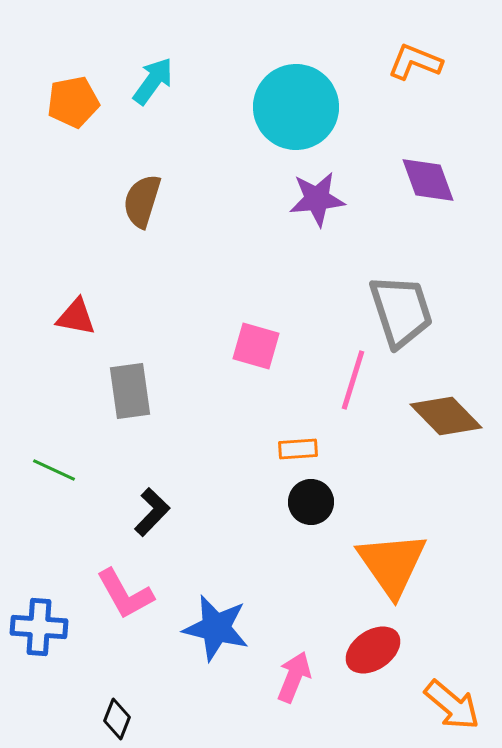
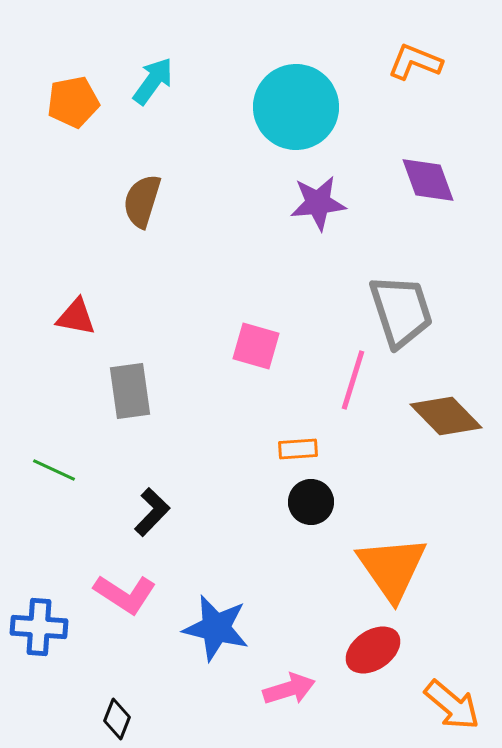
purple star: moved 1 px right, 4 px down
orange triangle: moved 4 px down
pink L-shape: rotated 28 degrees counterclockwise
pink arrow: moved 5 px left, 12 px down; rotated 51 degrees clockwise
